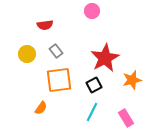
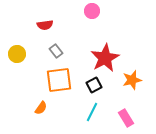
yellow circle: moved 10 px left
